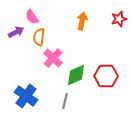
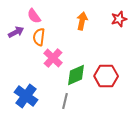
pink semicircle: moved 2 px right, 1 px up
